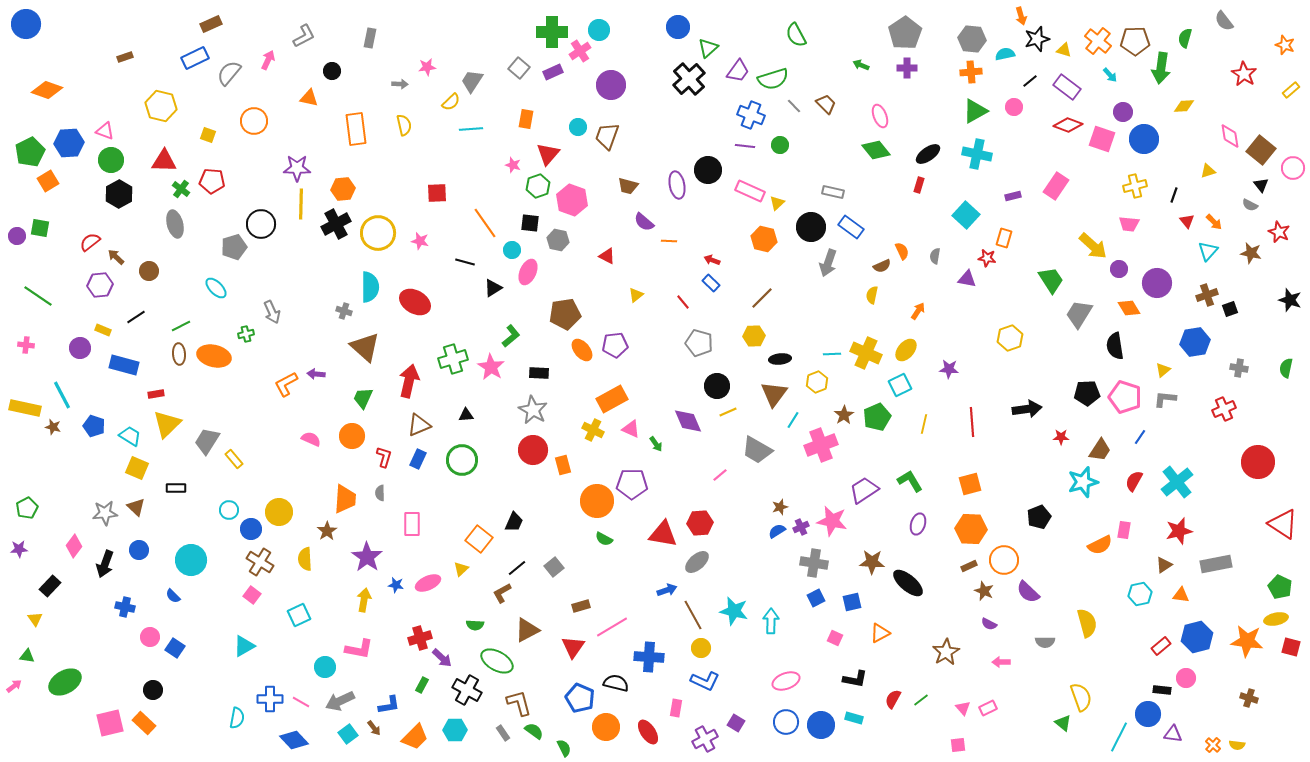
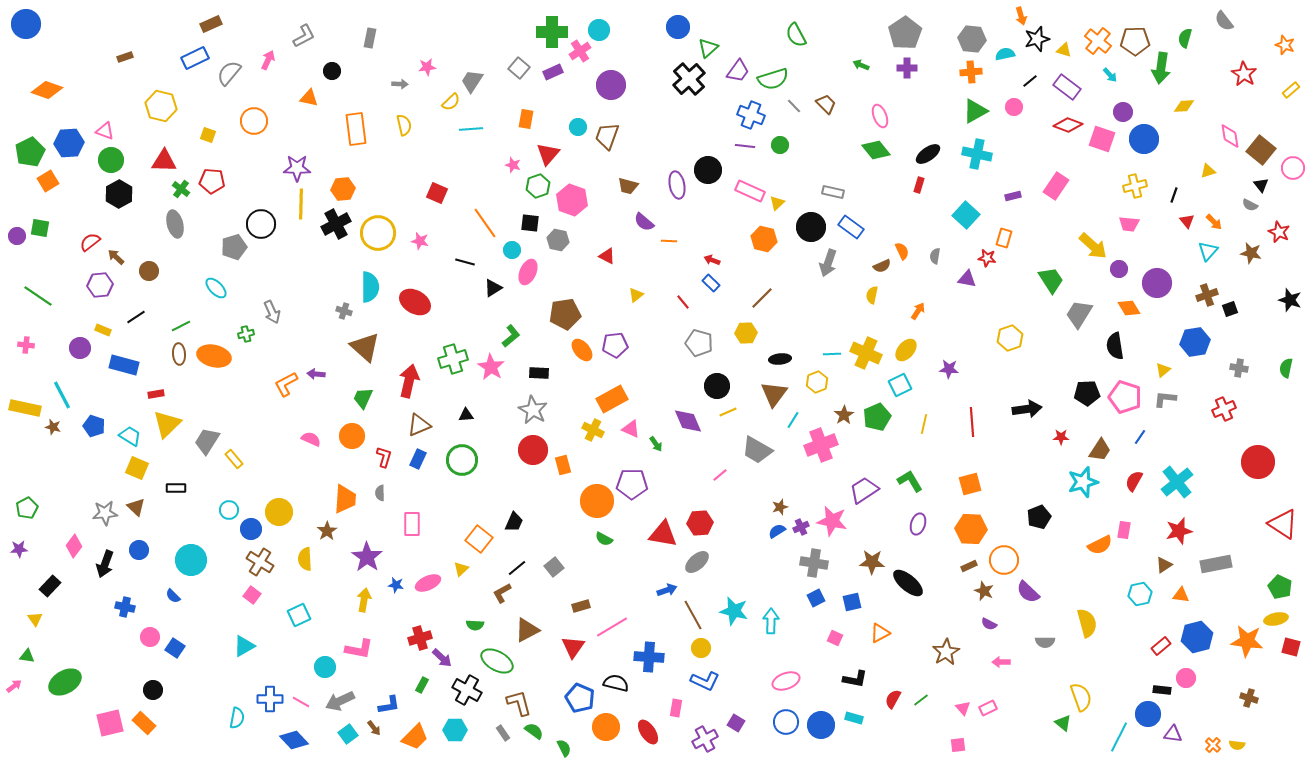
red square at (437, 193): rotated 25 degrees clockwise
yellow hexagon at (754, 336): moved 8 px left, 3 px up
